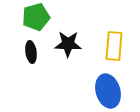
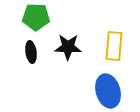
green pentagon: rotated 16 degrees clockwise
black star: moved 3 px down
